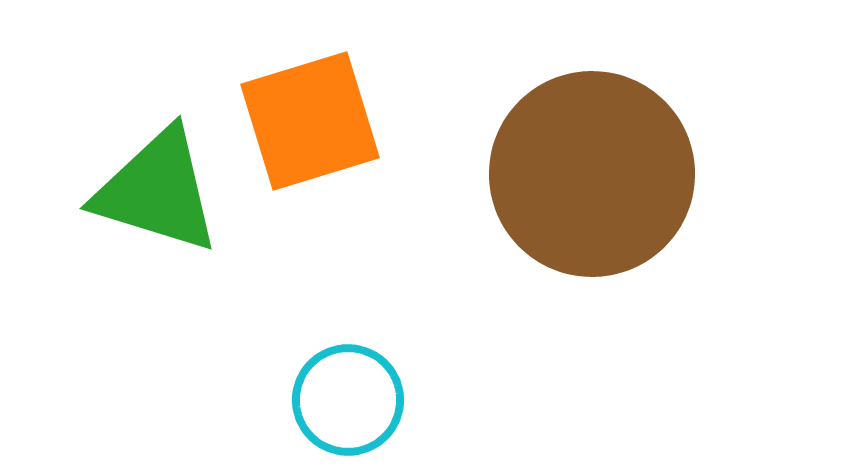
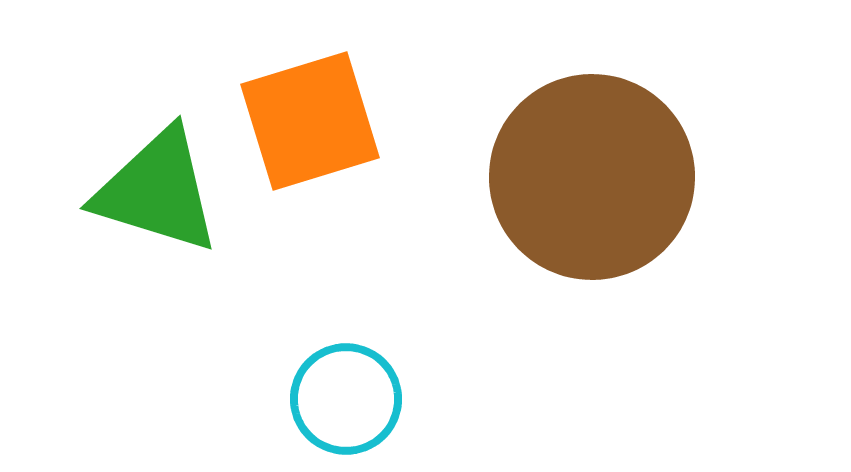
brown circle: moved 3 px down
cyan circle: moved 2 px left, 1 px up
